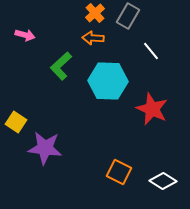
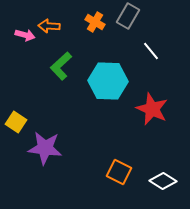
orange cross: moved 9 px down; rotated 18 degrees counterclockwise
orange arrow: moved 44 px left, 12 px up
